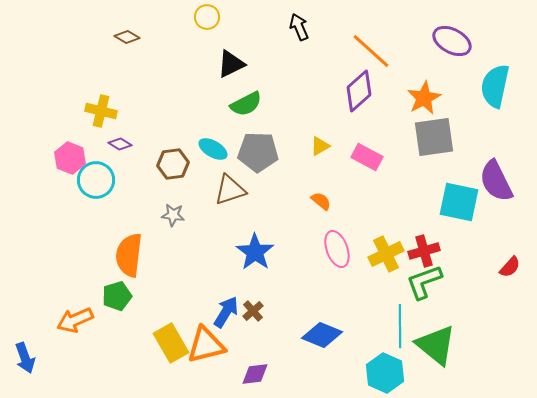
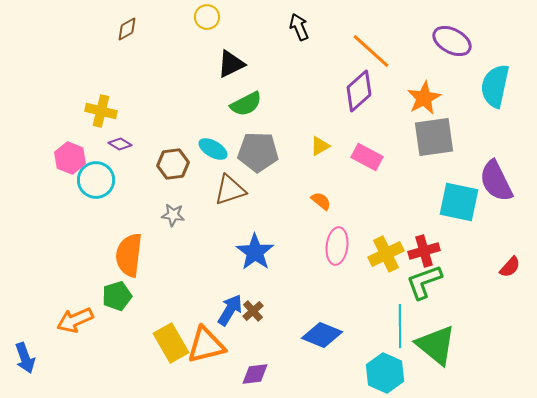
brown diamond at (127, 37): moved 8 px up; rotated 60 degrees counterclockwise
pink ellipse at (337, 249): moved 3 px up; rotated 27 degrees clockwise
blue arrow at (226, 312): moved 4 px right, 2 px up
